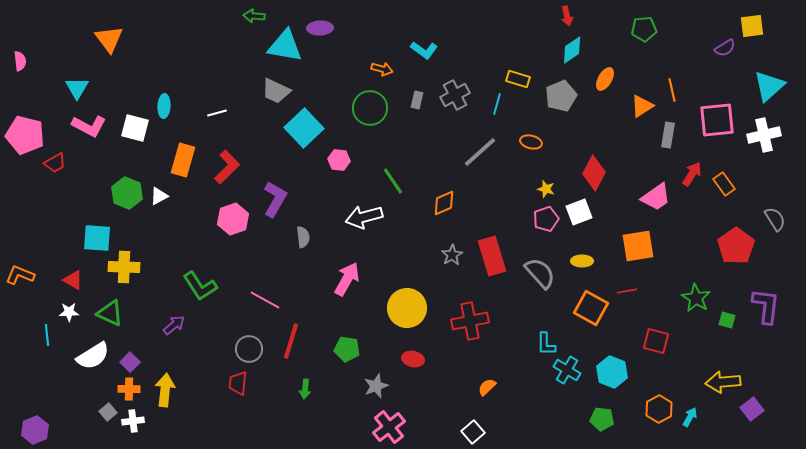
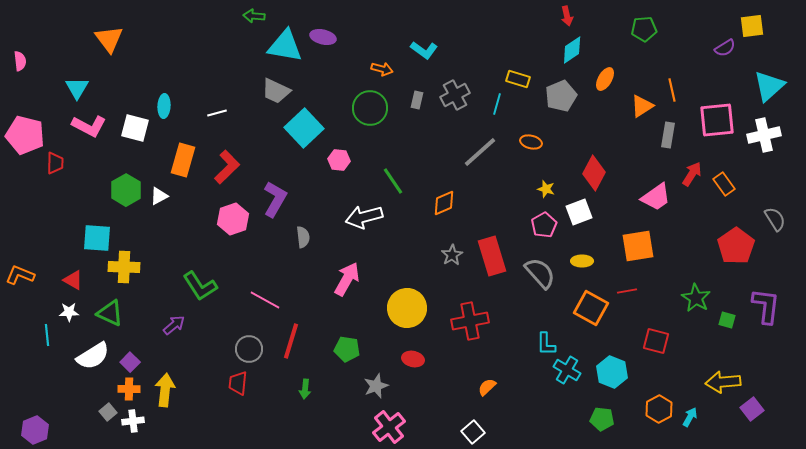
purple ellipse at (320, 28): moved 3 px right, 9 px down; rotated 15 degrees clockwise
red trapezoid at (55, 163): rotated 60 degrees counterclockwise
green hexagon at (127, 193): moved 1 px left, 3 px up; rotated 8 degrees clockwise
pink pentagon at (546, 219): moved 2 px left, 6 px down; rotated 10 degrees counterclockwise
